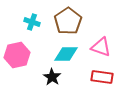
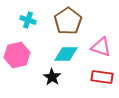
cyan cross: moved 4 px left, 2 px up
